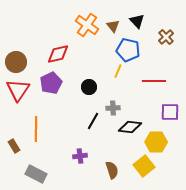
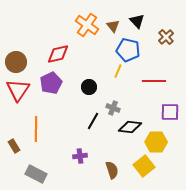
gray cross: rotated 24 degrees clockwise
